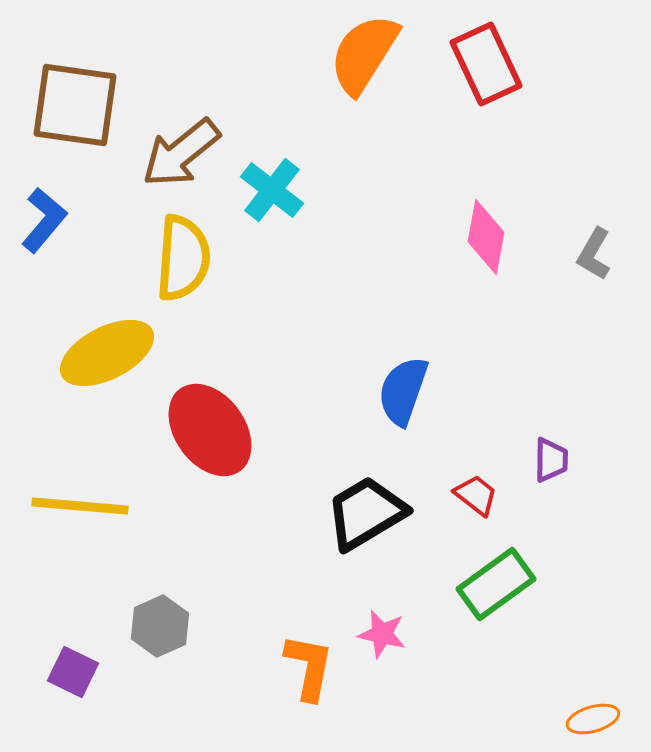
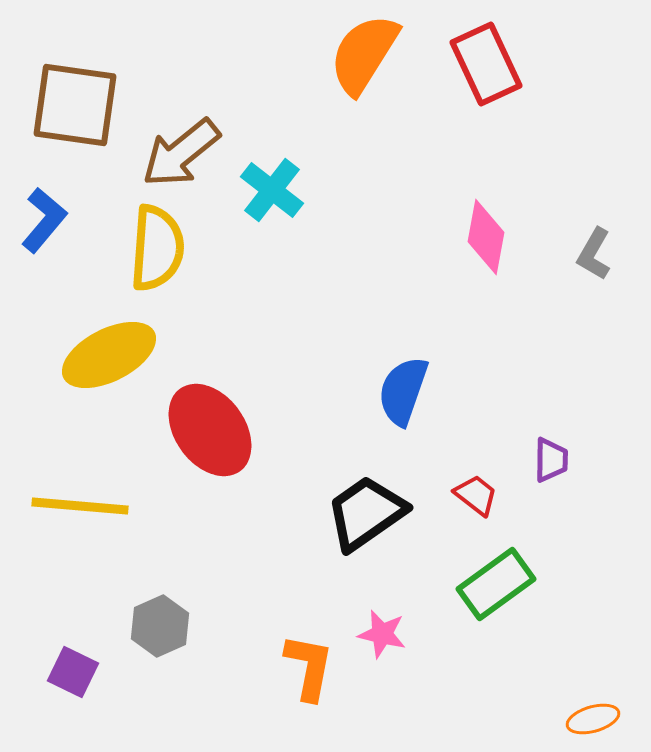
yellow semicircle: moved 26 px left, 10 px up
yellow ellipse: moved 2 px right, 2 px down
black trapezoid: rotated 4 degrees counterclockwise
